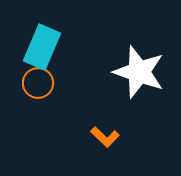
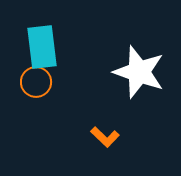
cyan rectangle: rotated 30 degrees counterclockwise
orange circle: moved 2 px left, 1 px up
